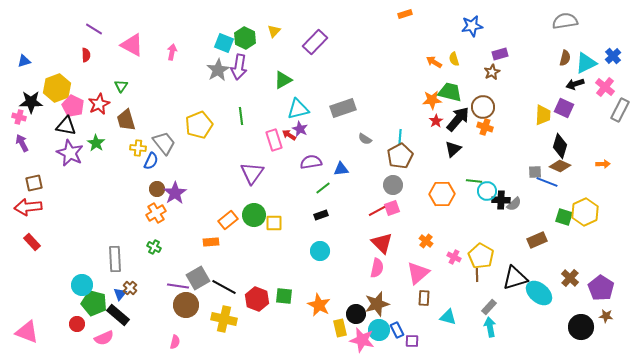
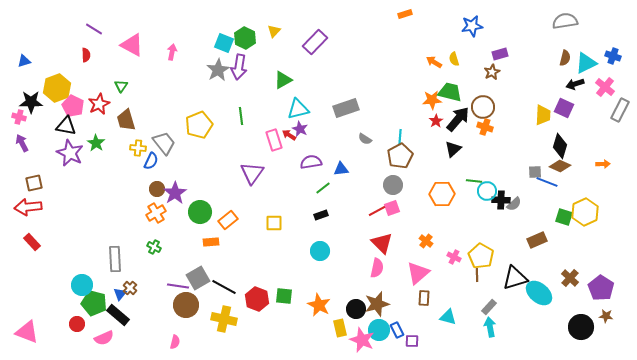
blue cross at (613, 56): rotated 28 degrees counterclockwise
gray rectangle at (343, 108): moved 3 px right
green circle at (254, 215): moved 54 px left, 3 px up
black circle at (356, 314): moved 5 px up
pink star at (362, 340): rotated 10 degrees clockwise
